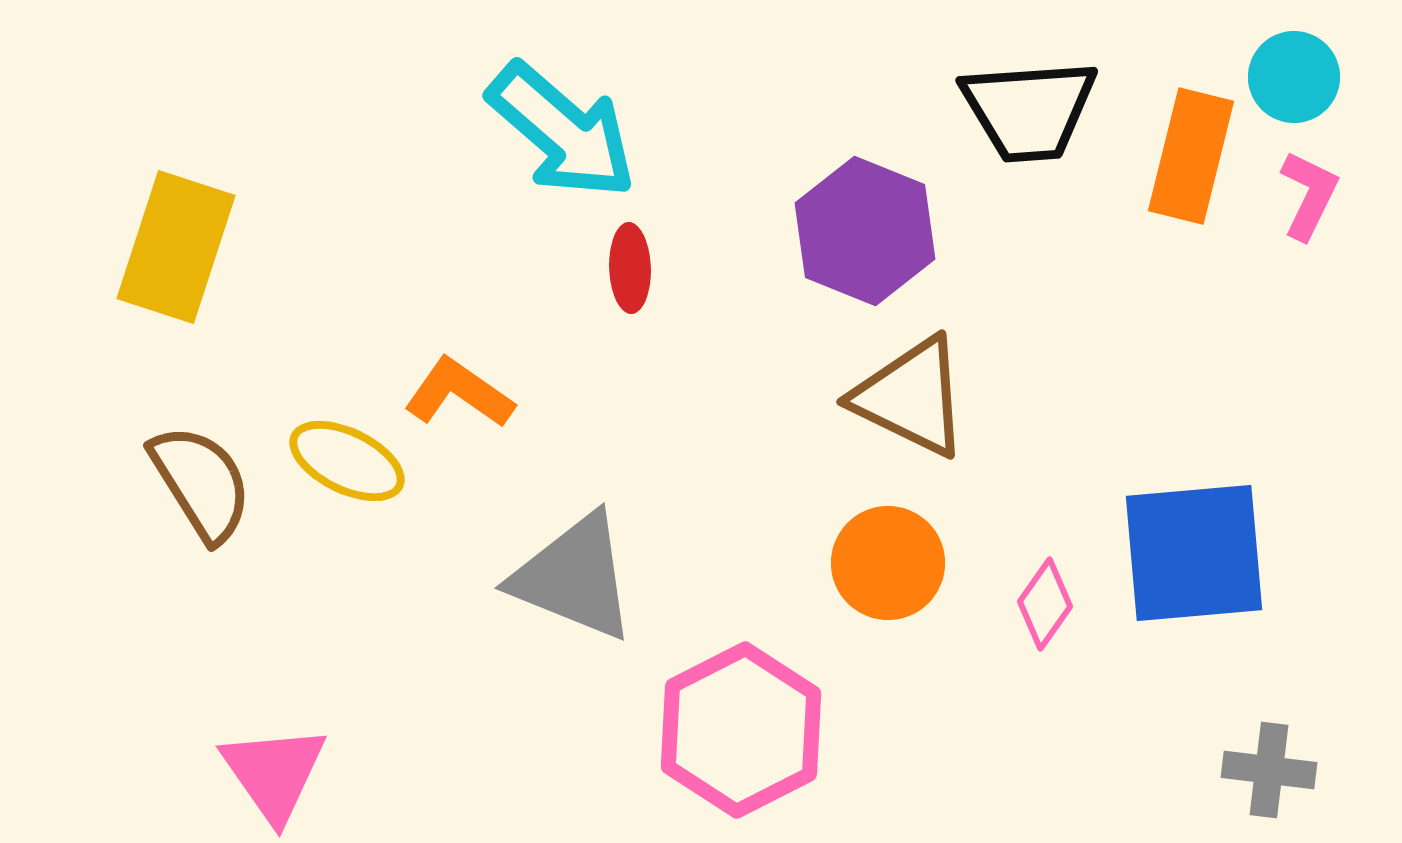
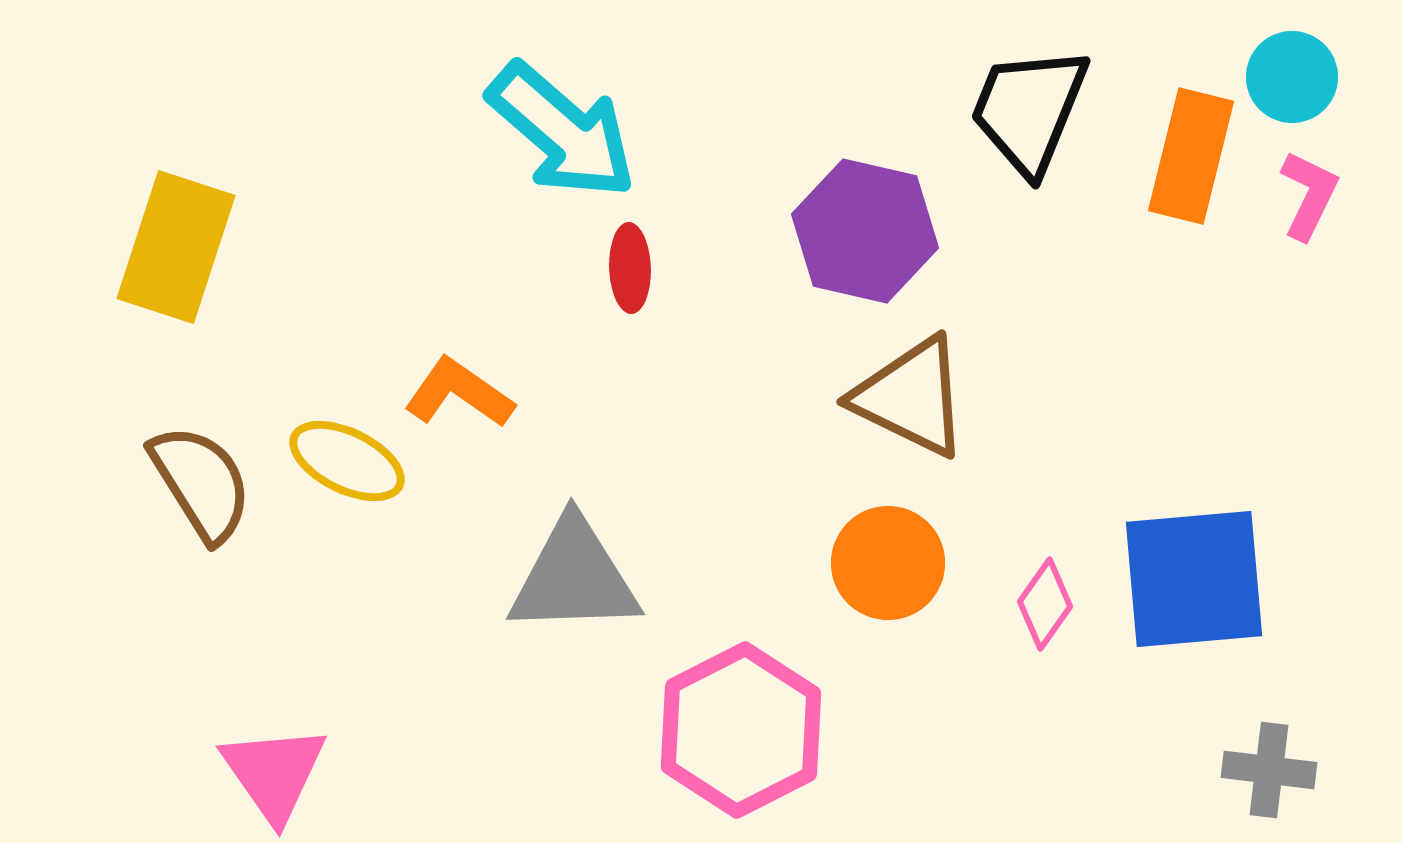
cyan circle: moved 2 px left
black trapezoid: rotated 116 degrees clockwise
purple hexagon: rotated 9 degrees counterclockwise
blue square: moved 26 px down
gray triangle: rotated 24 degrees counterclockwise
